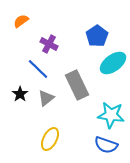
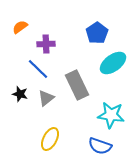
orange semicircle: moved 1 px left, 6 px down
blue pentagon: moved 3 px up
purple cross: moved 3 px left; rotated 30 degrees counterclockwise
black star: rotated 21 degrees counterclockwise
blue semicircle: moved 6 px left, 1 px down
